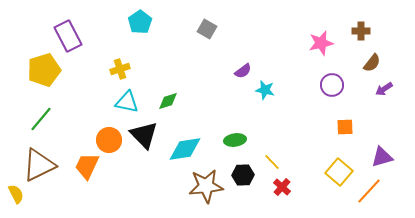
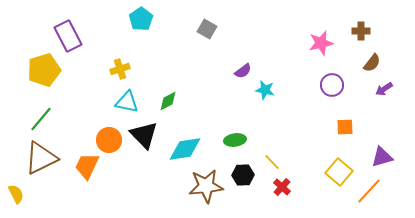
cyan pentagon: moved 1 px right, 3 px up
green diamond: rotated 10 degrees counterclockwise
brown triangle: moved 2 px right, 7 px up
